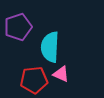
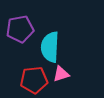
purple pentagon: moved 2 px right, 2 px down; rotated 8 degrees clockwise
pink triangle: rotated 42 degrees counterclockwise
